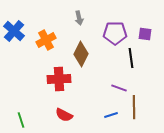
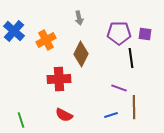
purple pentagon: moved 4 px right
